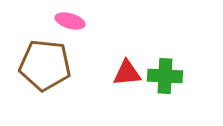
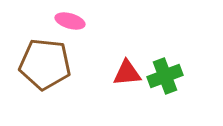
brown pentagon: moved 1 px up
green cross: rotated 24 degrees counterclockwise
